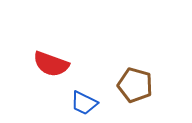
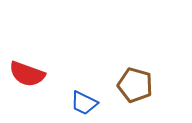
red semicircle: moved 24 px left, 10 px down
